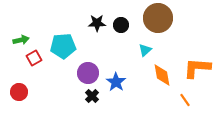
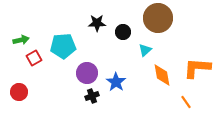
black circle: moved 2 px right, 7 px down
purple circle: moved 1 px left
black cross: rotated 24 degrees clockwise
orange line: moved 1 px right, 2 px down
